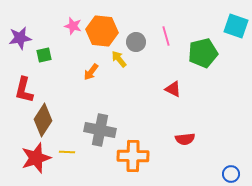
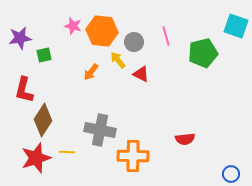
gray circle: moved 2 px left
yellow arrow: moved 1 px left, 1 px down
red triangle: moved 32 px left, 15 px up
